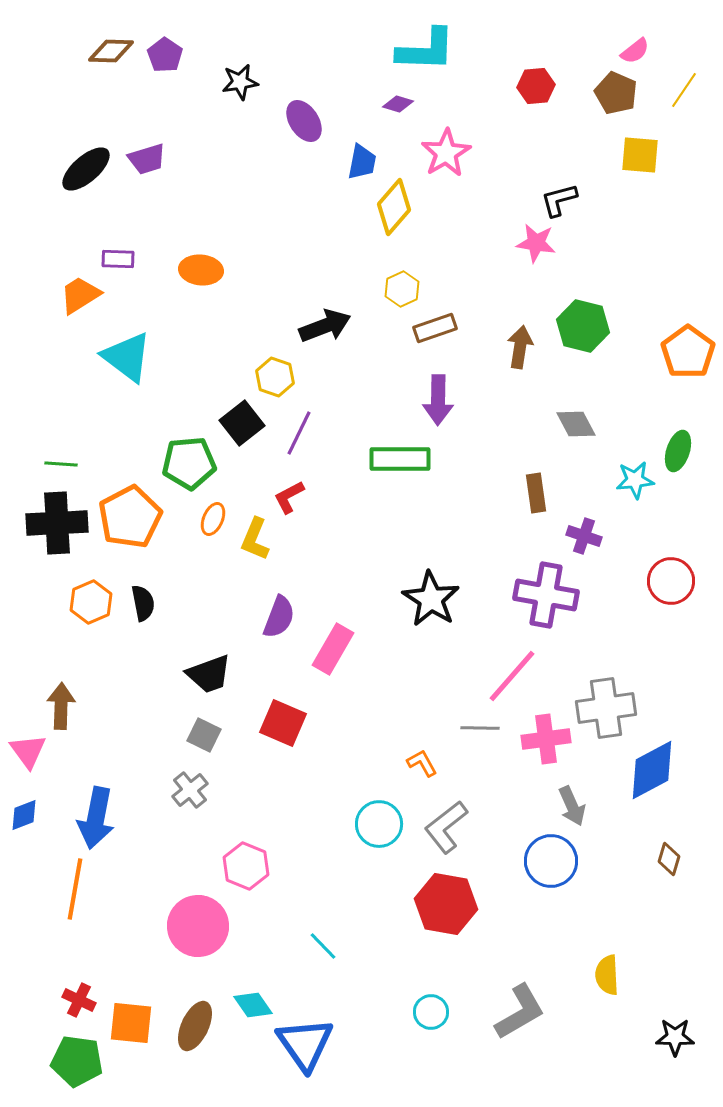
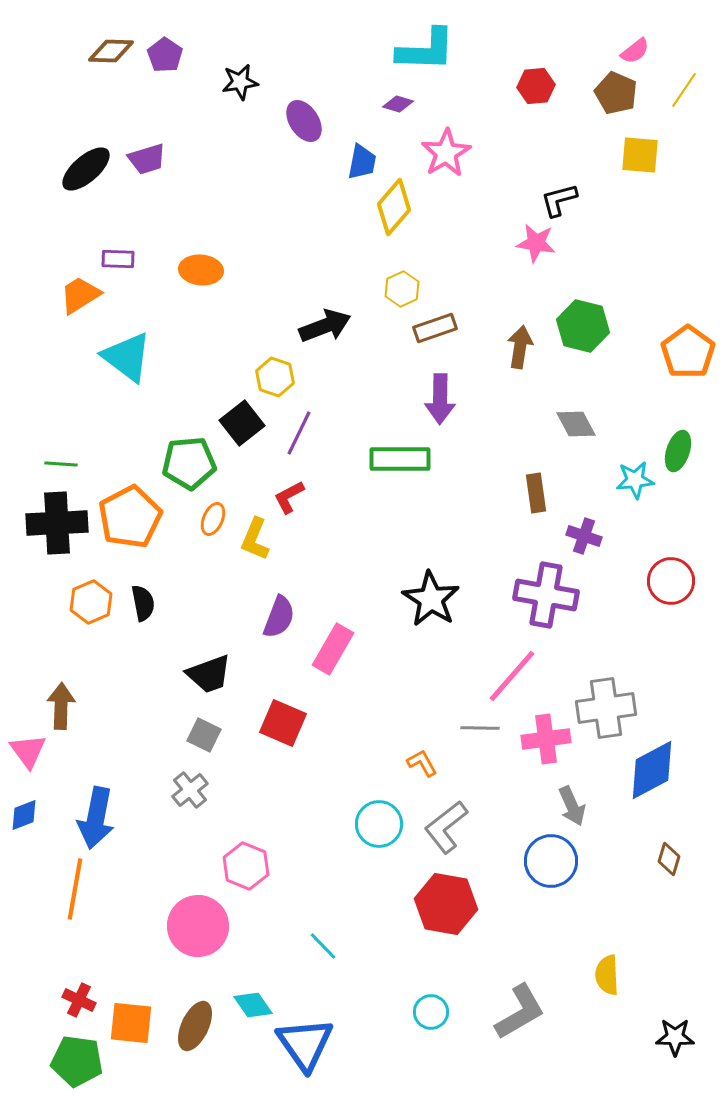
purple arrow at (438, 400): moved 2 px right, 1 px up
